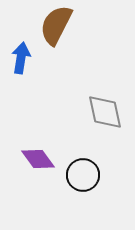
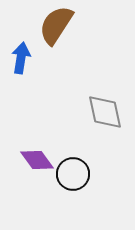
brown semicircle: rotated 6 degrees clockwise
purple diamond: moved 1 px left, 1 px down
black circle: moved 10 px left, 1 px up
